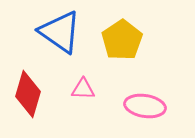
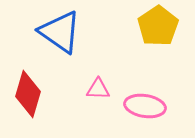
yellow pentagon: moved 36 px right, 14 px up
pink triangle: moved 15 px right
